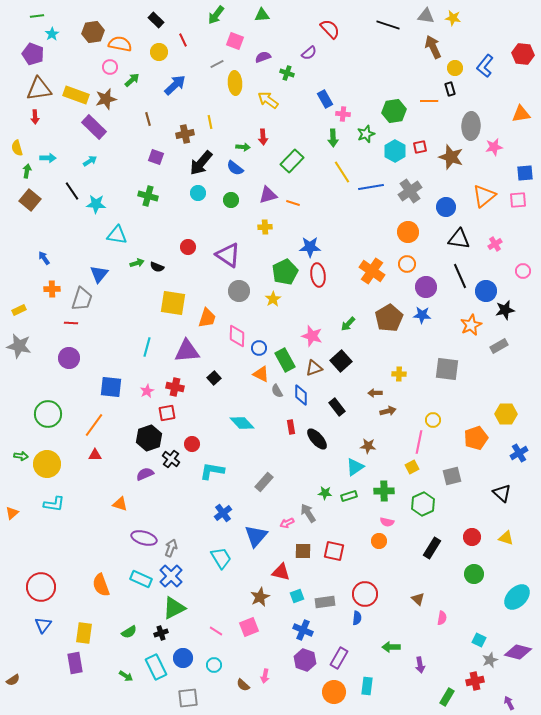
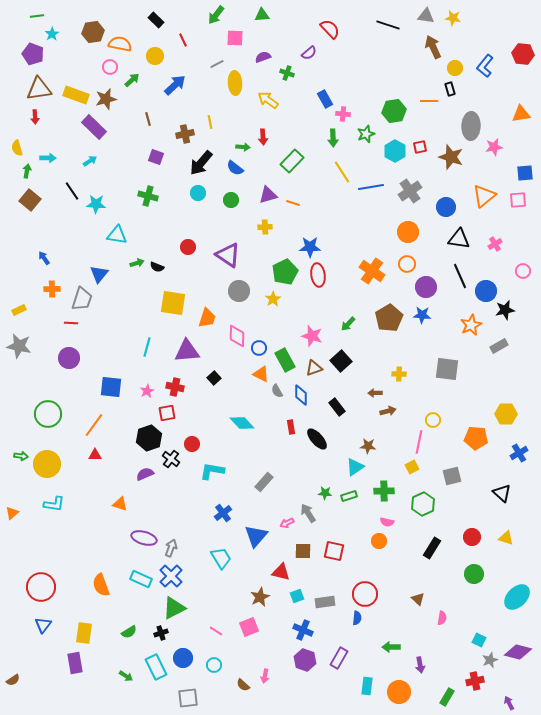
pink square at (235, 41): moved 3 px up; rotated 18 degrees counterclockwise
yellow circle at (159, 52): moved 4 px left, 4 px down
orange pentagon at (476, 438): rotated 25 degrees clockwise
orange circle at (334, 692): moved 65 px right
